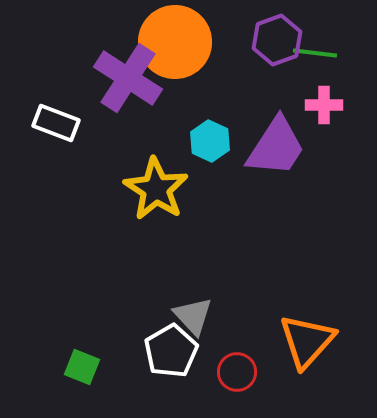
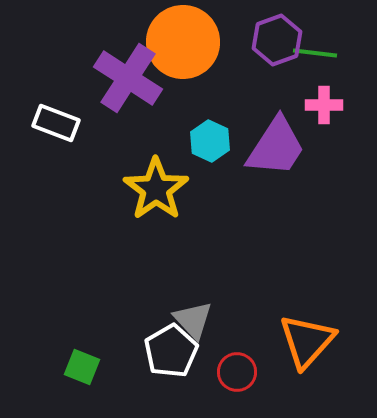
orange circle: moved 8 px right
yellow star: rotated 4 degrees clockwise
gray triangle: moved 4 px down
